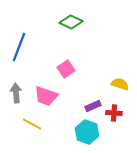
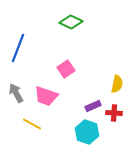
blue line: moved 1 px left, 1 px down
yellow semicircle: moved 3 px left; rotated 84 degrees clockwise
gray arrow: rotated 24 degrees counterclockwise
